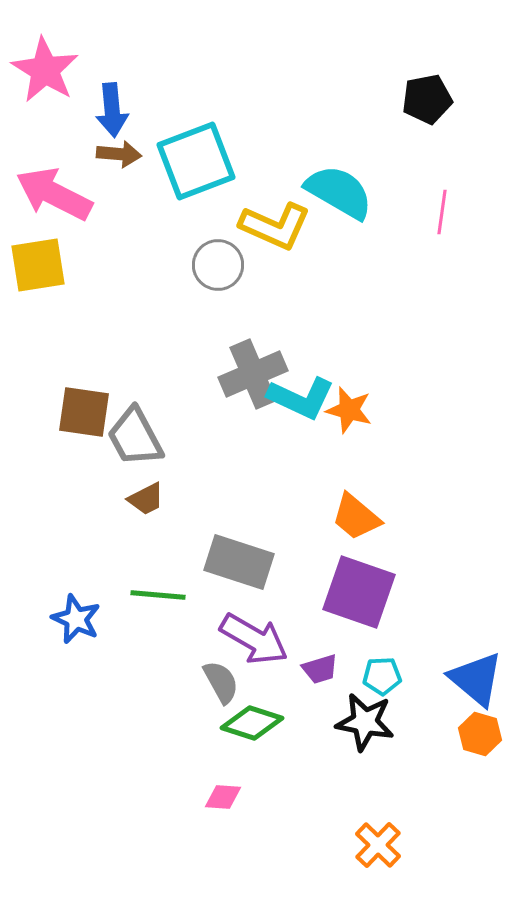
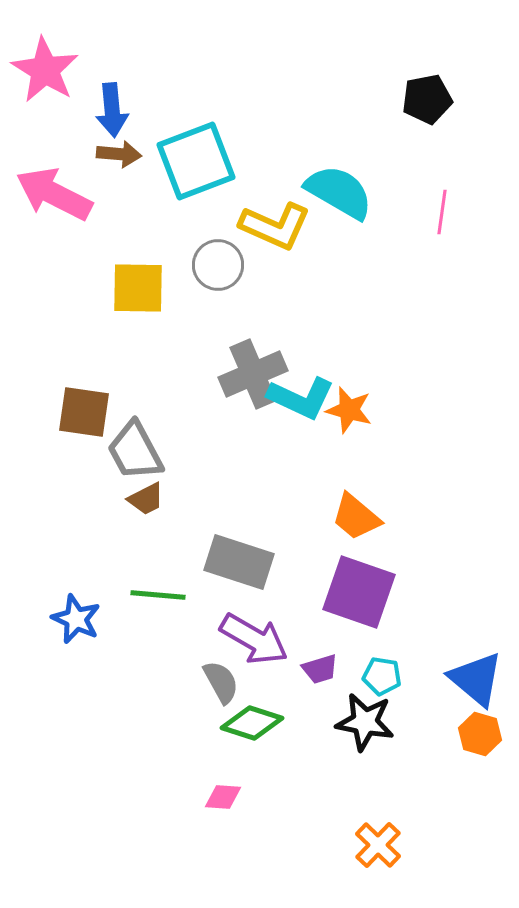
yellow square: moved 100 px right, 23 px down; rotated 10 degrees clockwise
gray trapezoid: moved 14 px down
cyan pentagon: rotated 12 degrees clockwise
